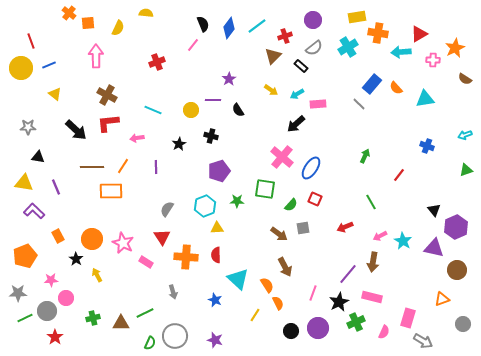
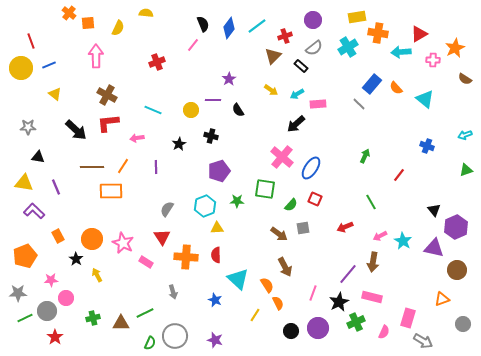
cyan triangle at (425, 99): rotated 48 degrees clockwise
